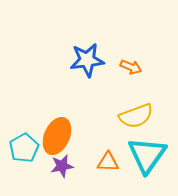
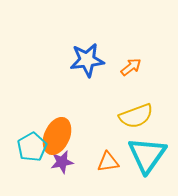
orange arrow: rotated 60 degrees counterclockwise
cyan pentagon: moved 8 px right, 1 px up
orange triangle: rotated 10 degrees counterclockwise
purple star: moved 4 px up
